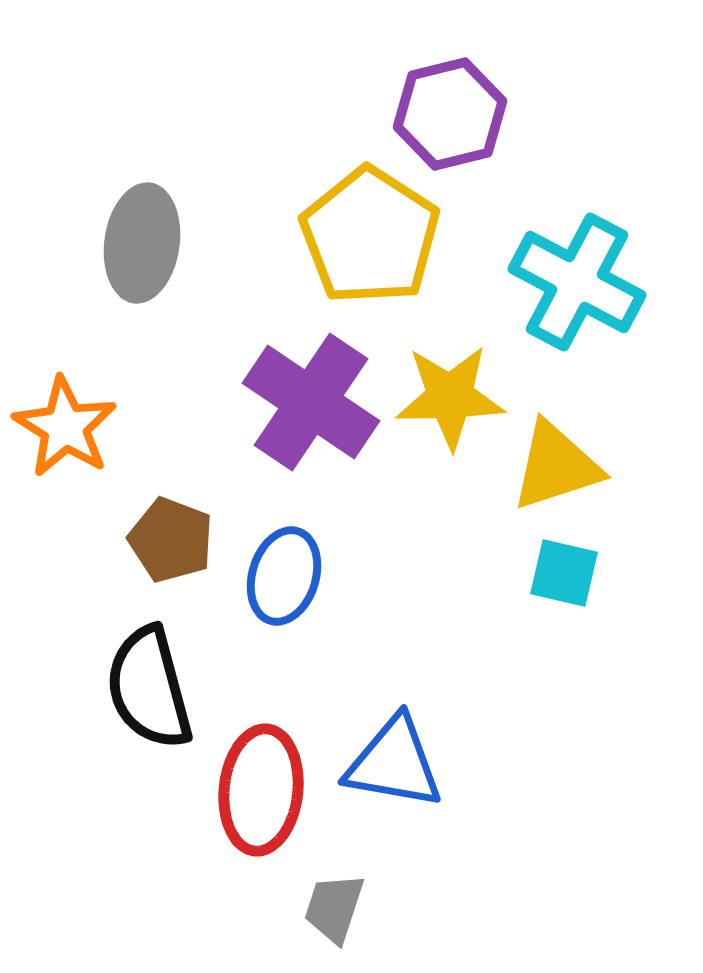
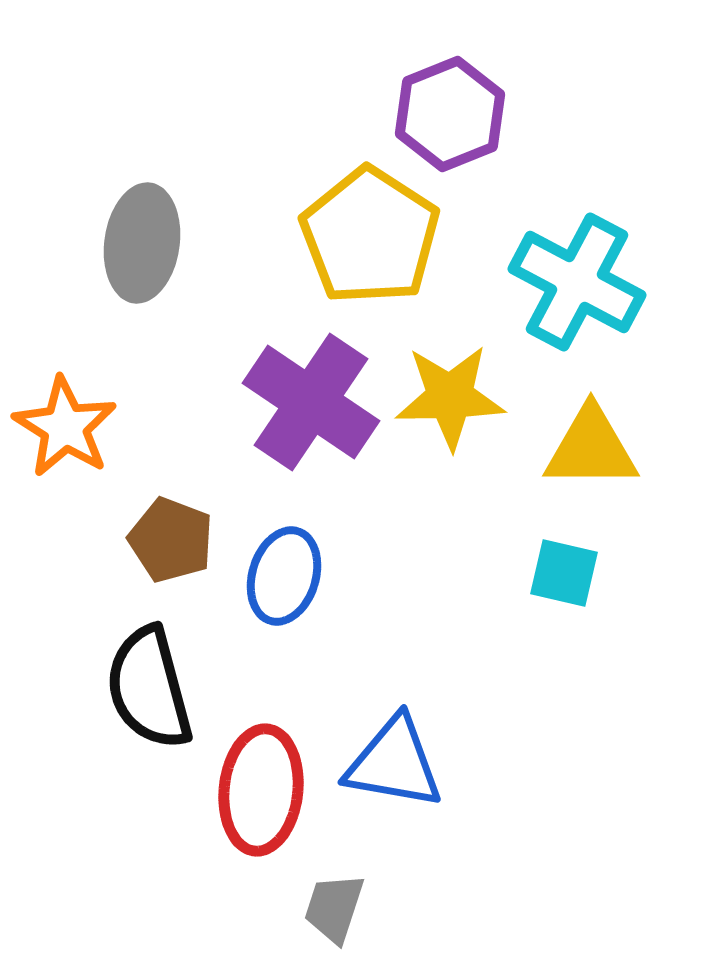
purple hexagon: rotated 8 degrees counterclockwise
yellow triangle: moved 35 px right, 18 px up; rotated 18 degrees clockwise
